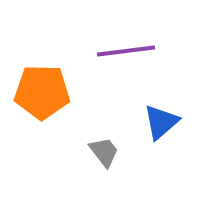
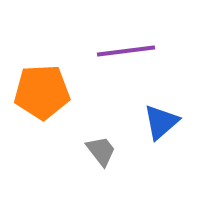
orange pentagon: rotated 4 degrees counterclockwise
gray trapezoid: moved 3 px left, 1 px up
